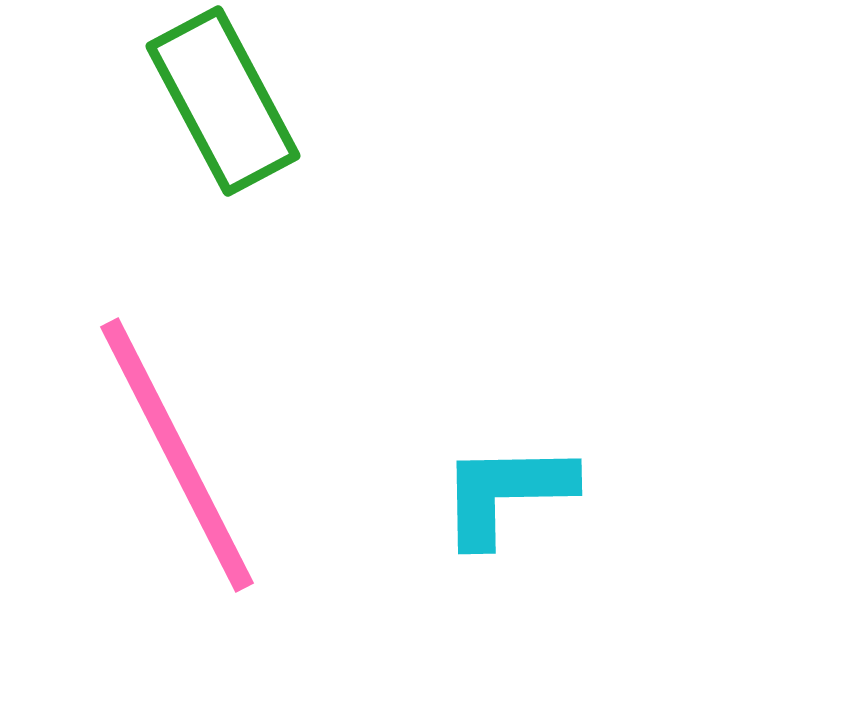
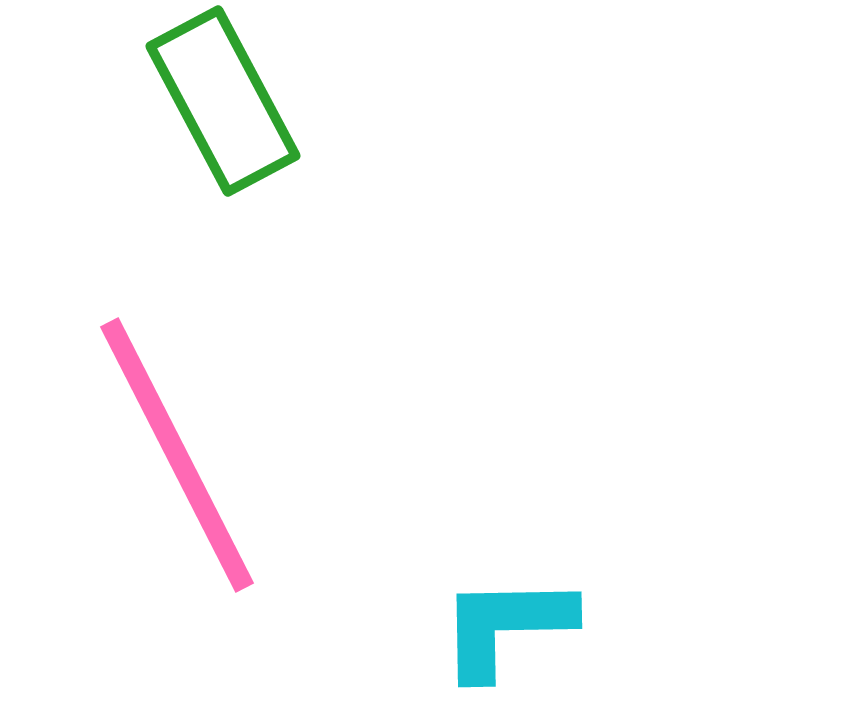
cyan L-shape: moved 133 px down
